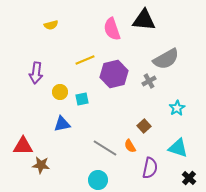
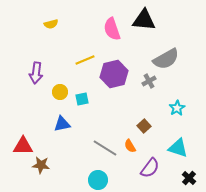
yellow semicircle: moved 1 px up
purple semicircle: rotated 25 degrees clockwise
